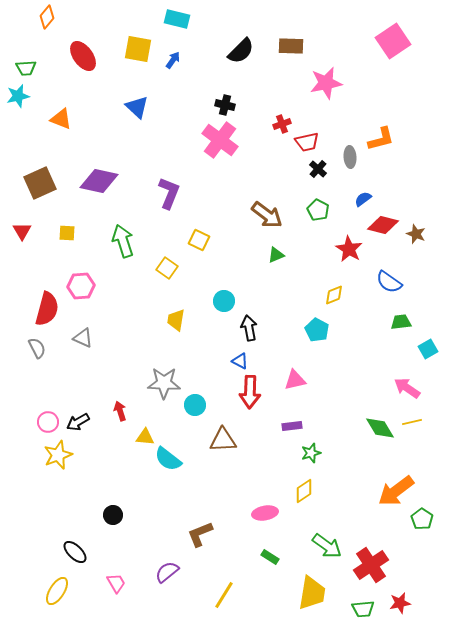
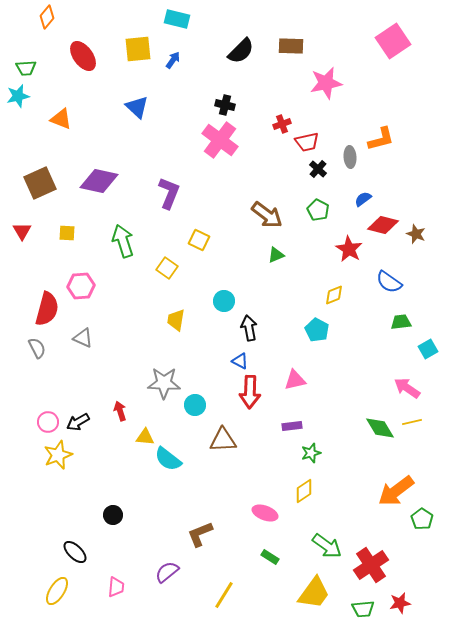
yellow square at (138, 49): rotated 16 degrees counterclockwise
pink ellipse at (265, 513): rotated 30 degrees clockwise
pink trapezoid at (116, 583): moved 4 px down; rotated 35 degrees clockwise
yellow trapezoid at (312, 593): moved 2 px right; rotated 27 degrees clockwise
